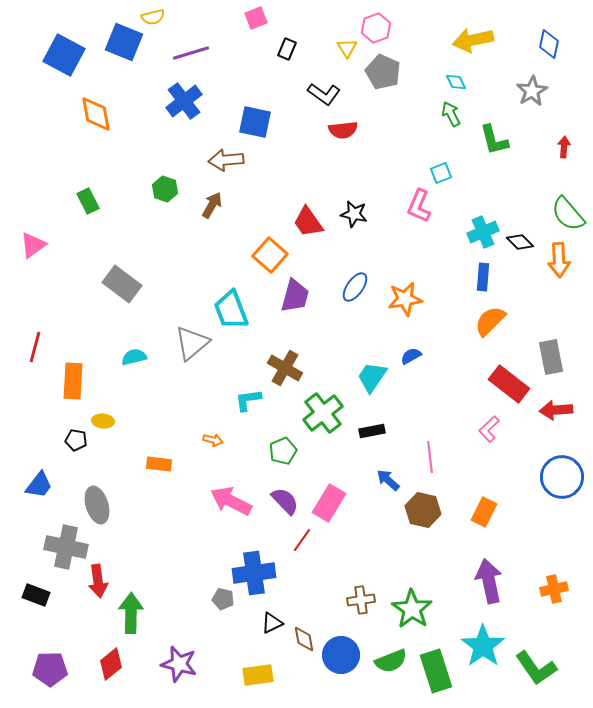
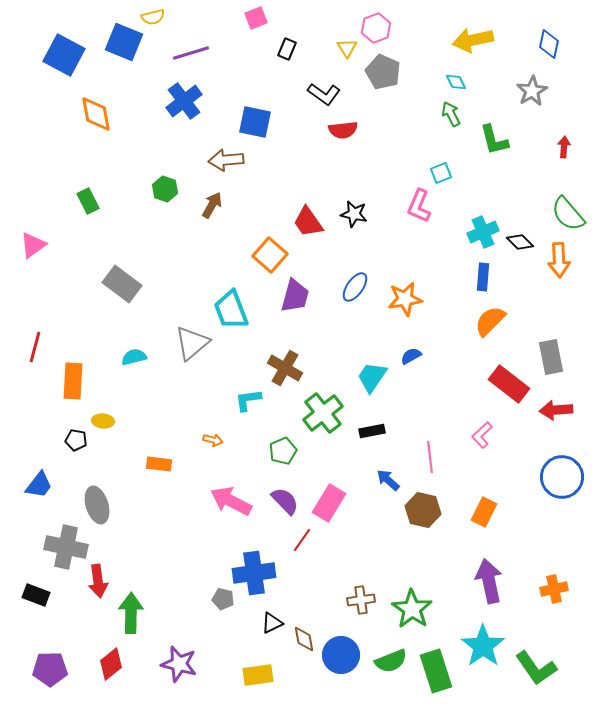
pink L-shape at (489, 429): moved 7 px left, 6 px down
